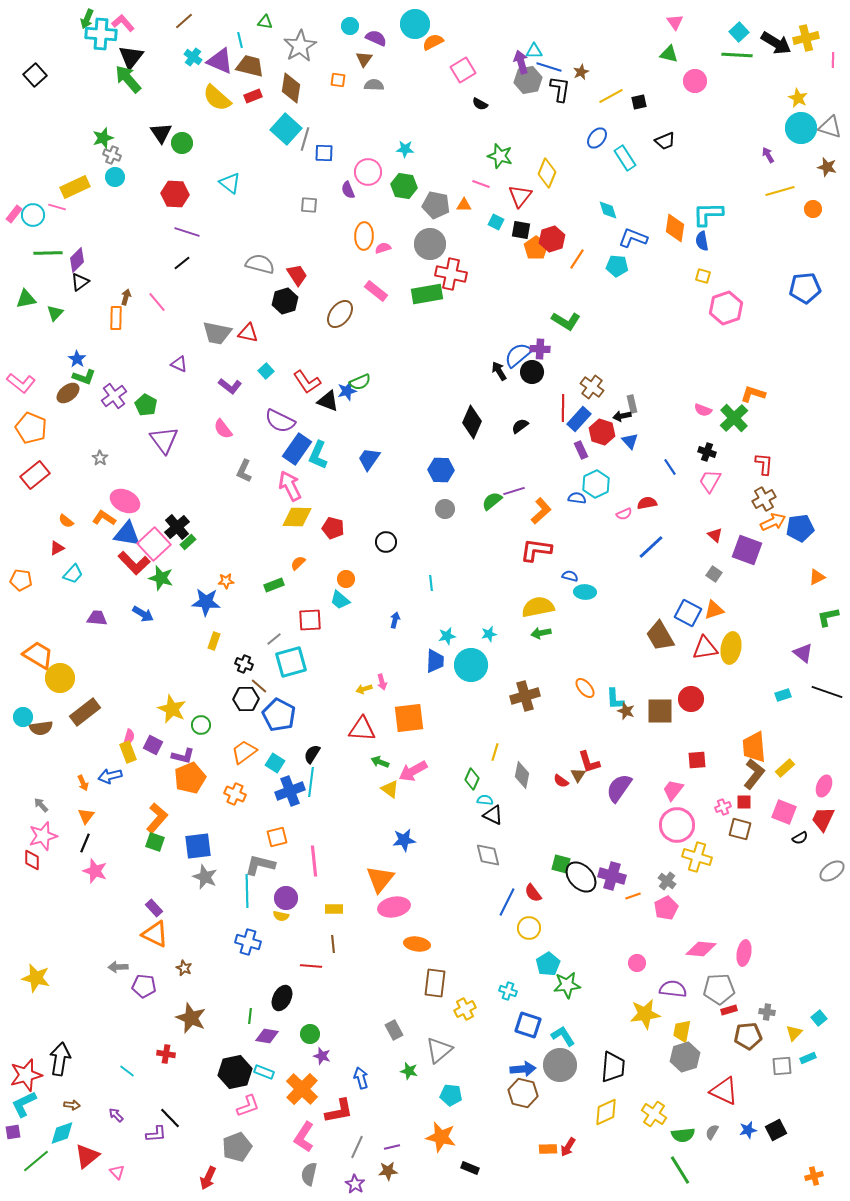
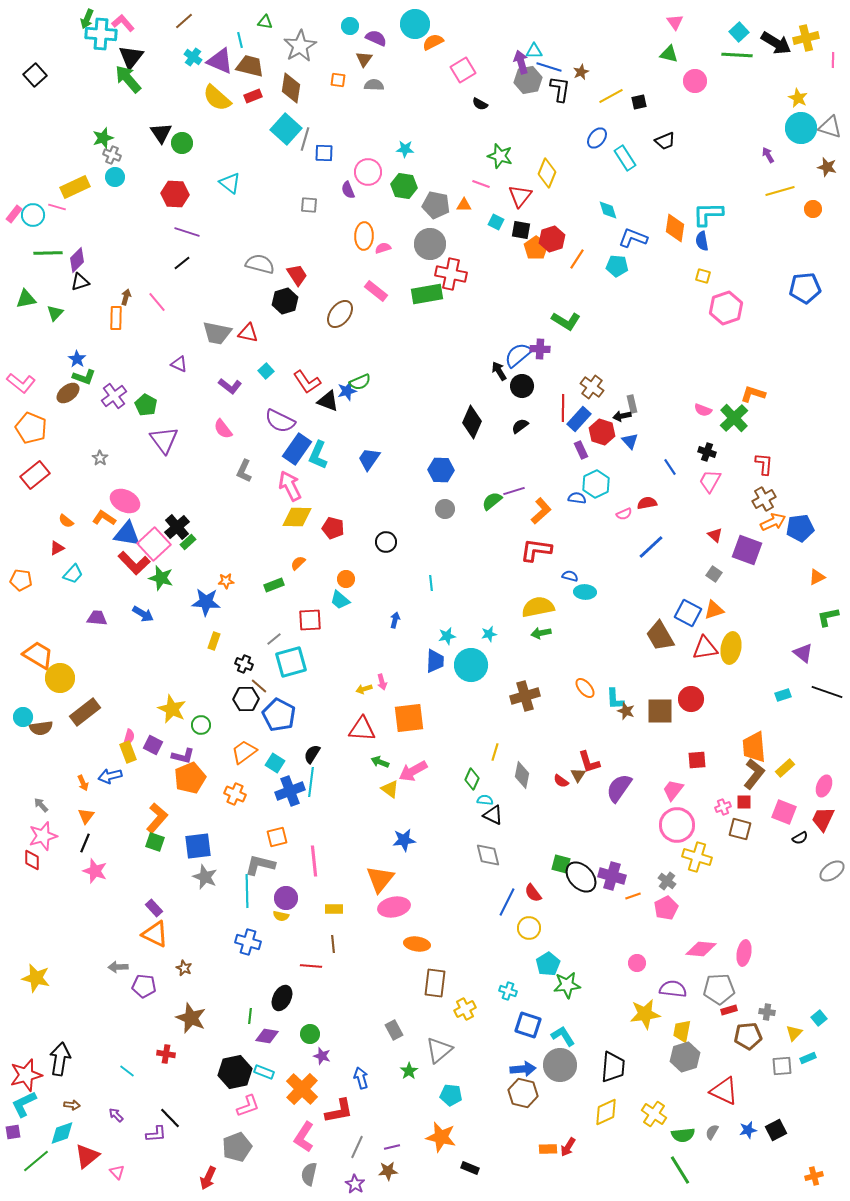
black triangle at (80, 282): rotated 18 degrees clockwise
black circle at (532, 372): moved 10 px left, 14 px down
green star at (409, 1071): rotated 24 degrees clockwise
